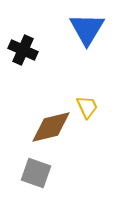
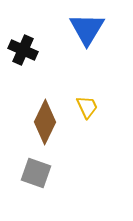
brown diamond: moved 6 px left, 5 px up; rotated 51 degrees counterclockwise
